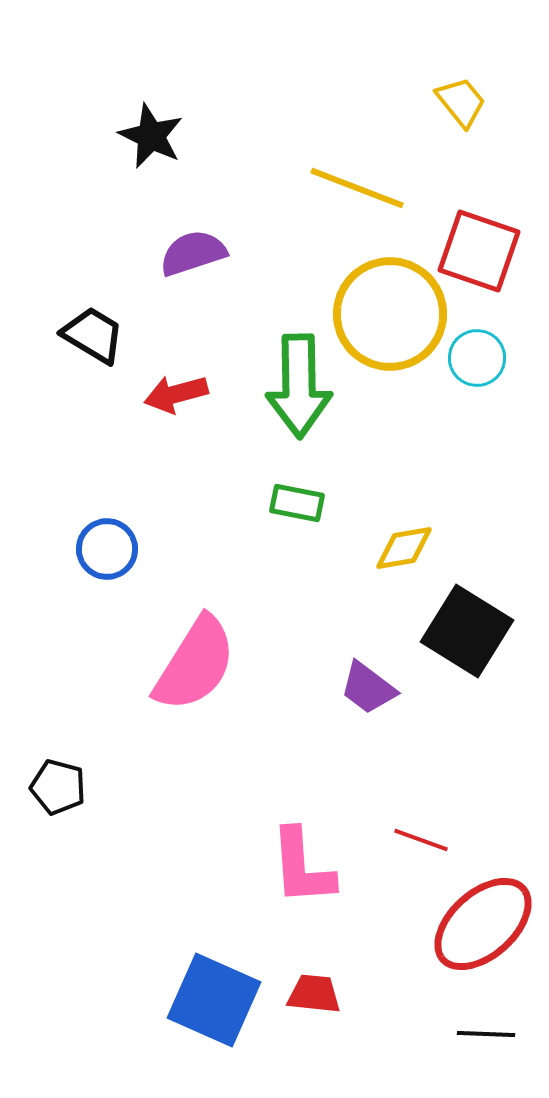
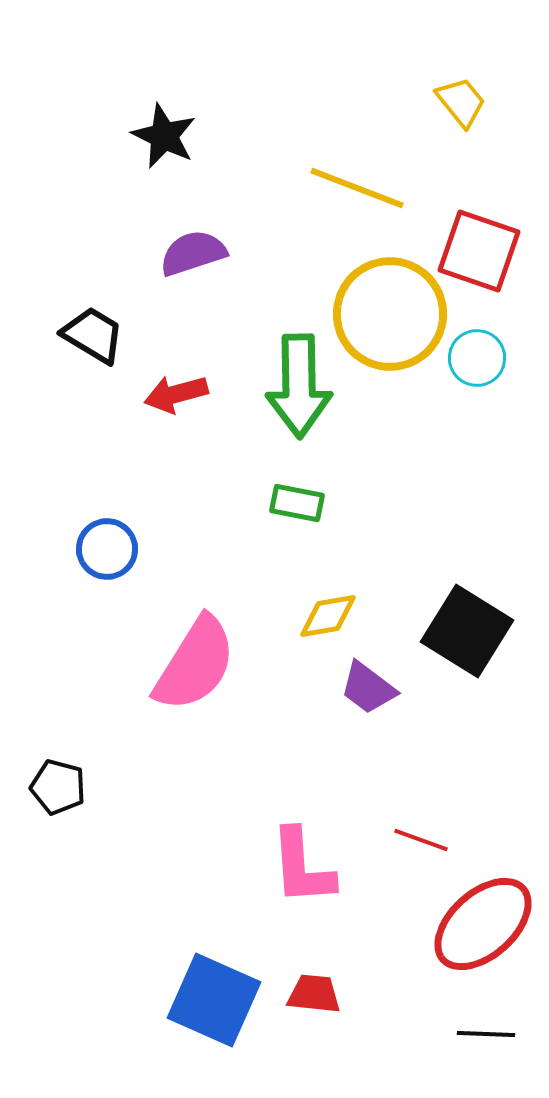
black star: moved 13 px right
yellow diamond: moved 76 px left, 68 px down
